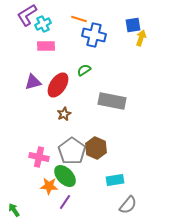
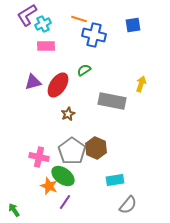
yellow arrow: moved 46 px down
brown star: moved 4 px right
green ellipse: moved 2 px left; rotated 10 degrees counterclockwise
orange star: rotated 18 degrees clockwise
